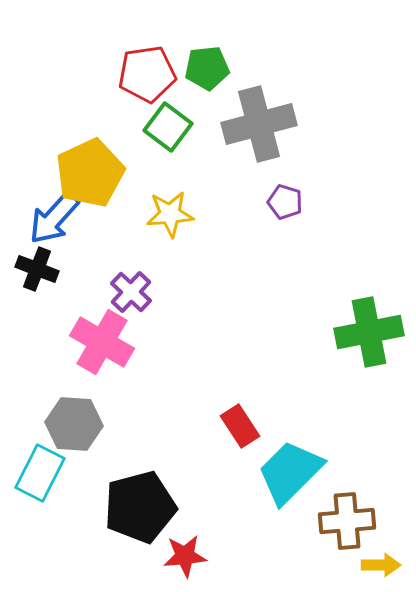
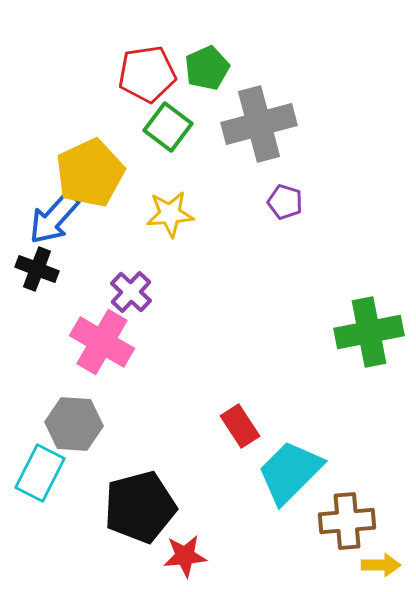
green pentagon: rotated 18 degrees counterclockwise
